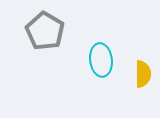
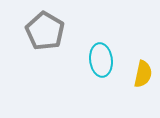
yellow semicircle: rotated 12 degrees clockwise
